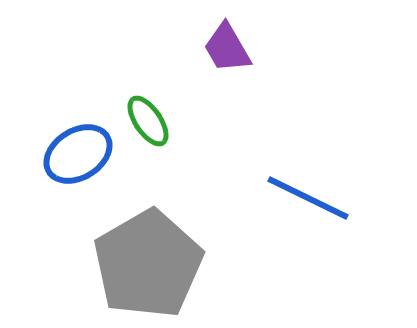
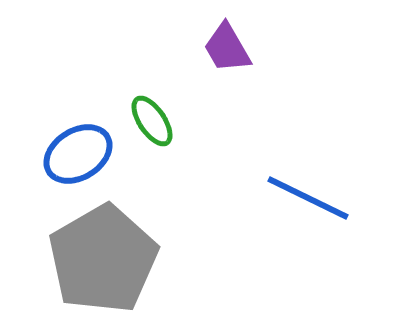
green ellipse: moved 4 px right
gray pentagon: moved 45 px left, 5 px up
